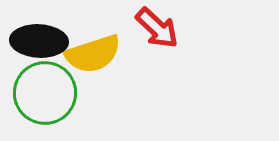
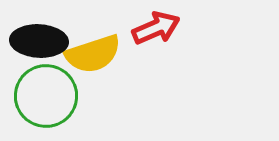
red arrow: moved 1 px left; rotated 66 degrees counterclockwise
green circle: moved 1 px right, 3 px down
